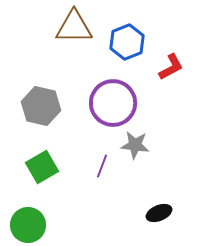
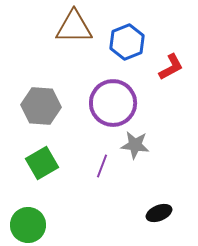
gray hexagon: rotated 9 degrees counterclockwise
green square: moved 4 px up
